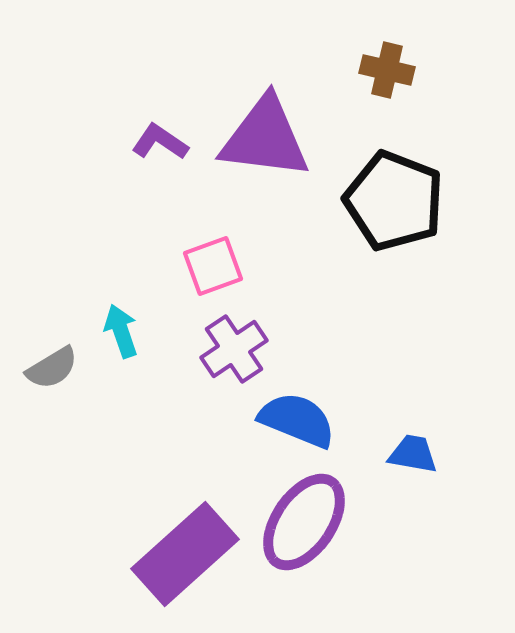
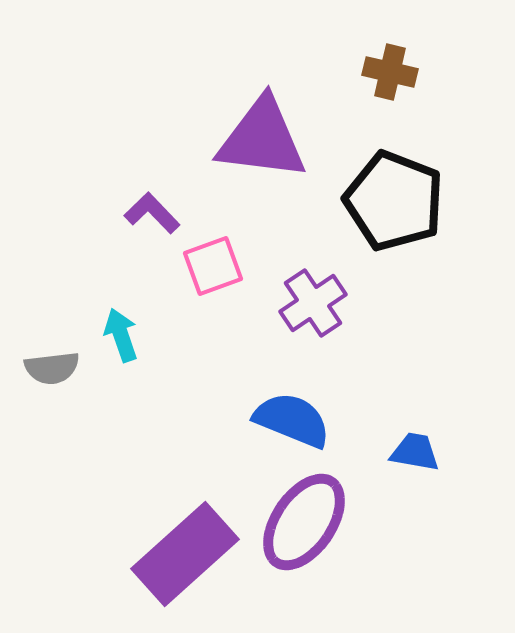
brown cross: moved 3 px right, 2 px down
purple triangle: moved 3 px left, 1 px down
purple L-shape: moved 8 px left, 71 px down; rotated 12 degrees clockwise
cyan arrow: moved 4 px down
purple cross: moved 79 px right, 46 px up
gray semicircle: rotated 24 degrees clockwise
blue semicircle: moved 5 px left
blue trapezoid: moved 2 px right, 2 px up
